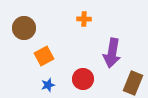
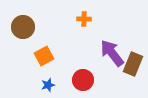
brown circle: moved 1 px left, 1 px up
purple arrow: rotated 132 degrees clockwise
red circle: moved 1 px down
brown rectangle: moved 19 px up
